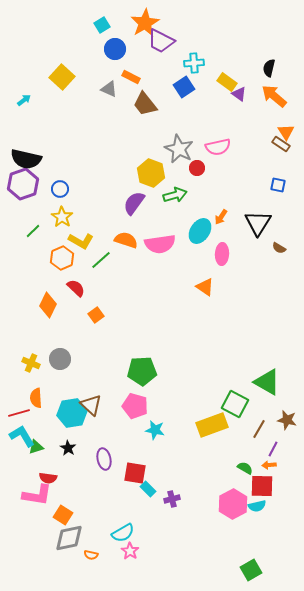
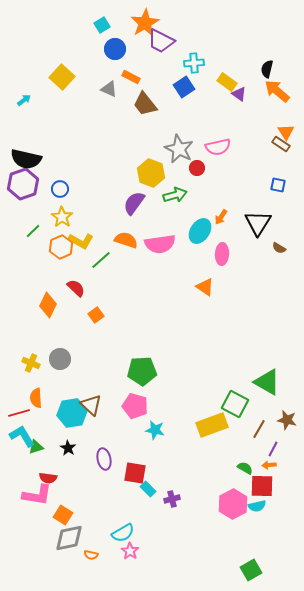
black semicircle at (269, 68): moved 2 px left, 1 px down
orange arrow at (274, 96): moved 3 px right, 5 px up
orange hexagon at (62, 258): moved 1 px left, 11 px up
